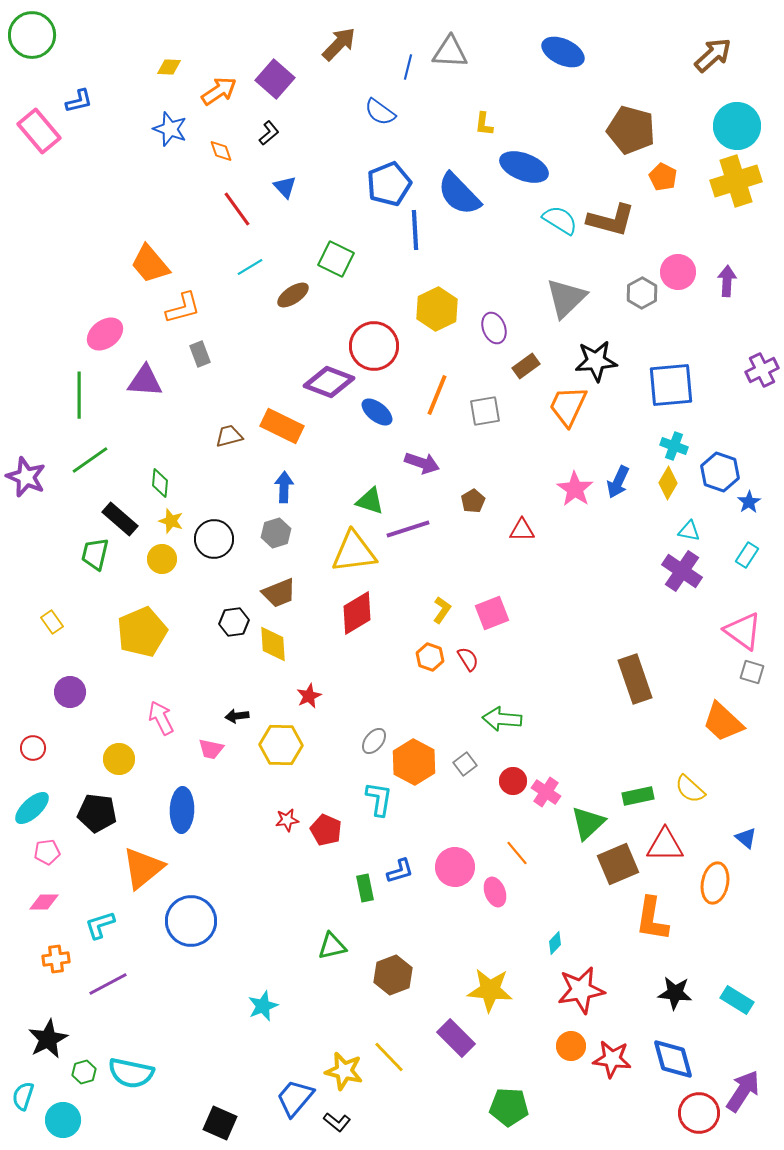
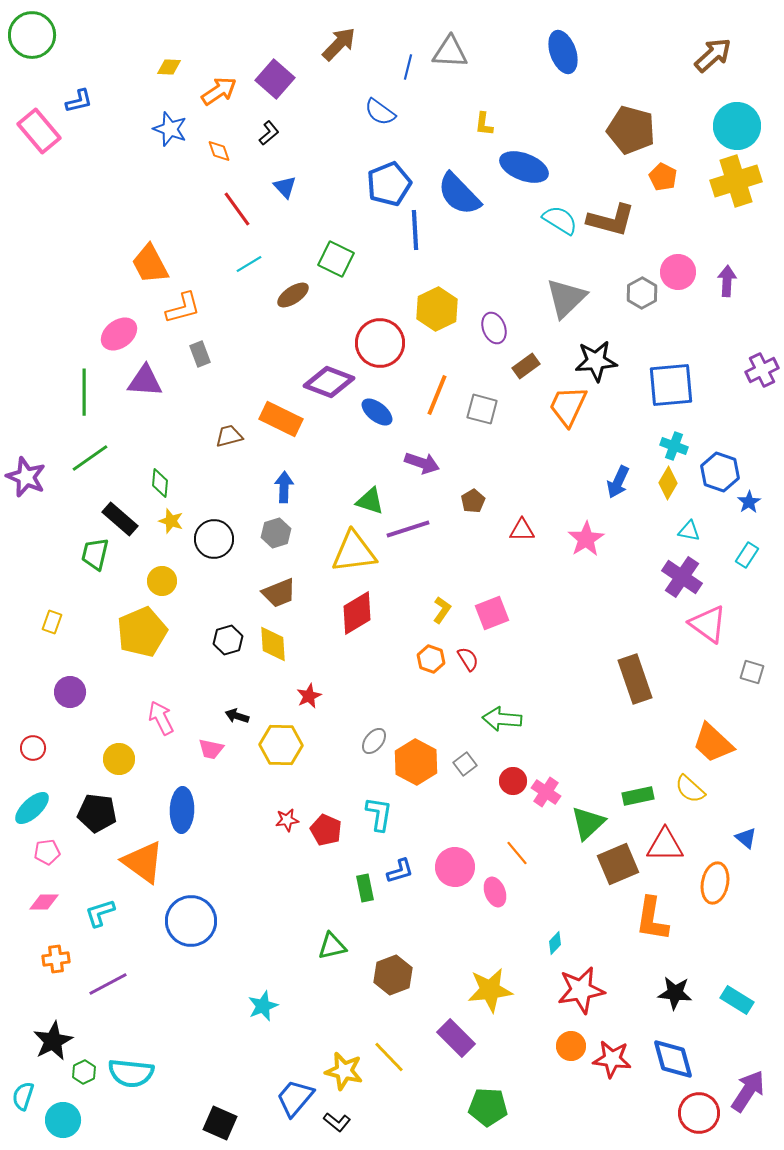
blue ellipse at (563, 52): rotated 45 degrees clockwise
orange diamond at (221, 151): moved 2 px left
orange trapezoid at (150, 264): rotated 12 degrees clockwise
cyan line at (250, 267): moved 1 px left, 3 px up
pink ellipse at (105, 334): moved 14 px right
red circle at (374, 346): moved 6 px right, 3 px up
green line at (79, 395): moved 5 px right, 3 px up
gray square at (485, 411): moved 3 px left, 2 px up; rotated 24 degrees clockwise
orange rectangle at (282, 426): moved 1 px left, 7 px up
green line at (90, 460): moved 2 px up
pink star at (575, 489): moved 11 px right, 50 px down; rotated 6 degrees clockwise
yellow circle at (162, 559): moved 22 px down
purple cross at (682, 571): moved 6 px down
yellow rectangle at (52, 622): rotated 55 degrees clockwise
black hexagon at (234, 622): moved 6 px left, 18 px down; rotated 8 degrees counterclockwise
pink triangle at (743, 631): moved 35 px left, 7 px up
orange hexagon at (430, 657): moved 1 px right, 2 px down
black arrow at (237, 716): rotated 25 degrees clockwise
orange trapezoid at (723, 722): moved 10 px left, 21 px down
orange hexagon at (414, 762): moved 2 px right
cyan L-shape at (379, 799): moved 15 px down
orange triangle at (143, 868): moved 6 px up; rotated 45 degrees counterclockwise
cyan L-shape at (100, 925): moved 12 px up
yellow star at (490, 990): rotated 12 degrees counterclockwise
black star at (48, 1039): moved 5 px right, 2 px down
green hexagon at (84, 1072): rotated 10 degrees counterclockwise
cyan semicircle at (131, 1073): rotated 6 degrees counterclockwise
purple arrow at (743, 1091): moved 5 px right
green pentagon at (509, 1107): moved 21 px left
